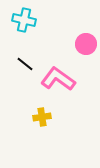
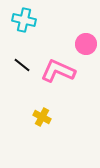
black line: moved 3 px left, 1 px down
pink L-shape: moved 8 px up; rotated 12 degrees counterclockwise
yellow cross: rotated 36 degrees clockwise
